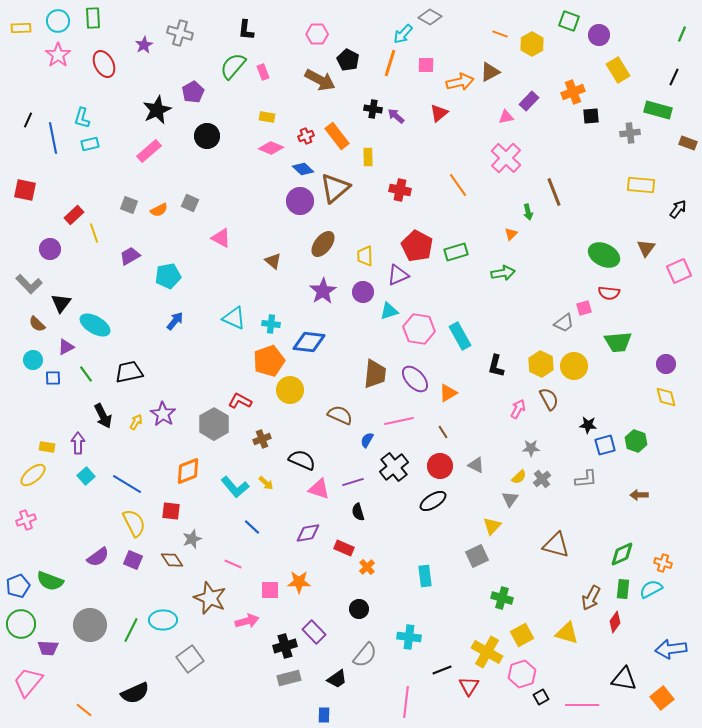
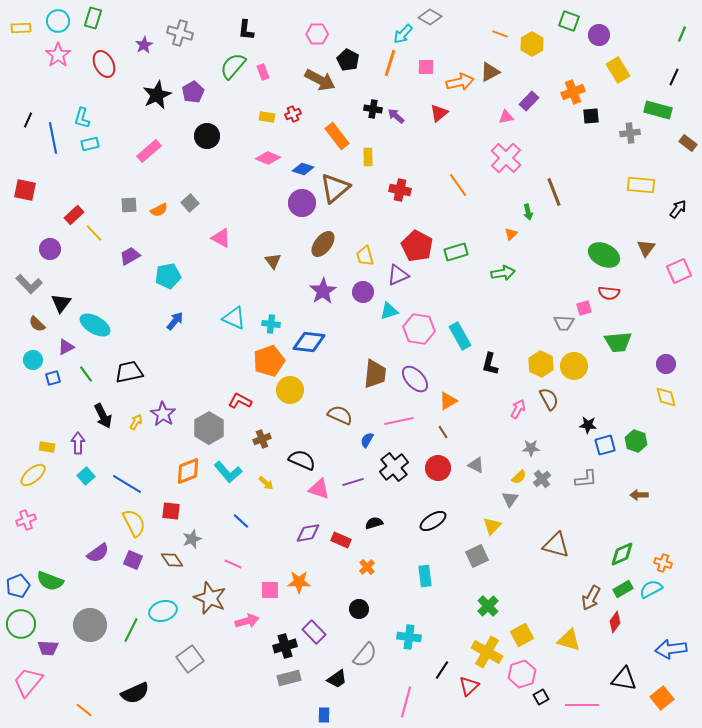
green rectangle at (93, 18): rotated 20 degrees clockwise
pink square at (426, 65): moved 2 px down
black star at (157, 110): moved 15 px up
red cross at (306, 136): moved 13 px left, 22 px up
brown rectangle at (688, 143): rotated 18 degrees clockwise
pink diamond at (271, 148): moved 3 px left, 10 px down
blue diamond at (303, 169): rotated 25 degrees counterclockwise
purple circle at (300, 201): moved 2 px right, 2 px down
gray square at (190, 203): rotated 24 degrees clockwise
gray square at (129, 205): rotated 24 degrees counterclockwise
yellow line at (94, 233): rotated 24 degrees counterclockwise
yellow trapezoid at (365, 256): rotated 15 degrees counterclockwise
brown triangle at (273, 261): rotated 12 degrees clockwise
gray trapezoid at (564, 323): rotated 40 degrees clockwise
black L-shape at (496, 366): moved 6 px left, 2 px up
blue square at (53, 378): rotated 14 degrees counterclockwise
orange triangle at (448, 393): moved 8 px down
gray hexagon at (214, 424): moved 5 px left, 4 px down
red circle at (440, 466): moved 2 px left, 2 px down
cyan L-shape at (235, 487): moved 7 px left, 15 px up
black ellipse at (433, 501): moved 20 px down
black semicircle at (358, 512): moved 16 px right, 11 px down; rotated 90 degrees clockwise
blue line at (252, 527): moved 11 px left, 6 px up
red rectangle at (344, 548): moved 3 px left, 8 px up
purple semicircle at (98, 557): moved 4 px up
green rectangle at (623, 589): rotated 54 degrees clockwise
green cross at (502, 598): moved 14 px left, 8 px down; rotated 30 degrees clockwise
cyan ellipse at (163, 620): moved 9 px up; rotated 16 degrees counterclockwise
yellow triangle at (567, 633): moved 2 px right, 7 px down
black line at (442, 670): rotated 36 degrees counterclockwise
red triangle at (469, 686): rotated 15 degrees clockwise
pink line at (406, 702): rotated 8 degrees clockwise
